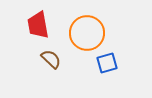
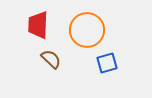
red trapezoid: rotated 12 degrees clockwise
orange circle: moved 3 px up
